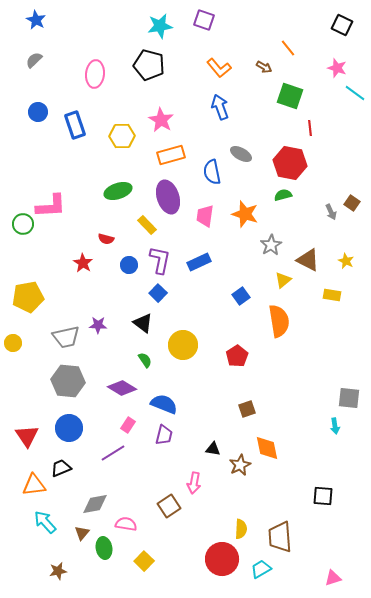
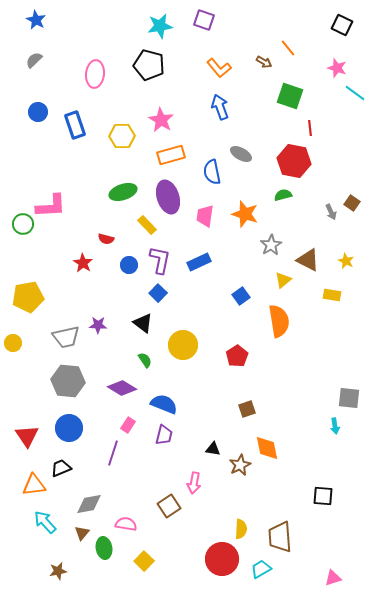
brown arrow at (264, 67): moved 5 px up
red hexagon at (290, 163): moved 4 px right, 2 px up
green ellipse at (118, 191): moved 5 px right, 1 px down
purple line at (113, 453): rotated 40 degrees counterclockwise
gray diamond at (95, 504): moved 6 px left
